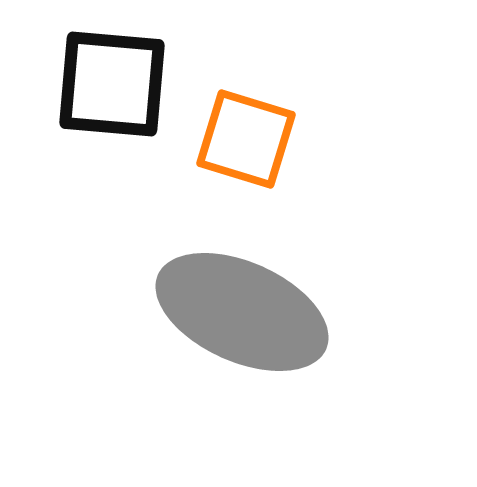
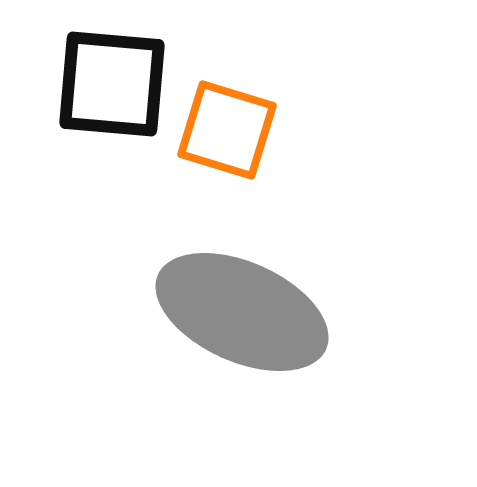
orange square: moved 19 px left, 9 px up
